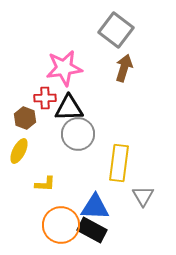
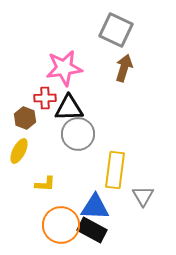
gray square: rotated 12 degrees counterclockwise
yellow rectangle: moved 4 px left, 7 px down
